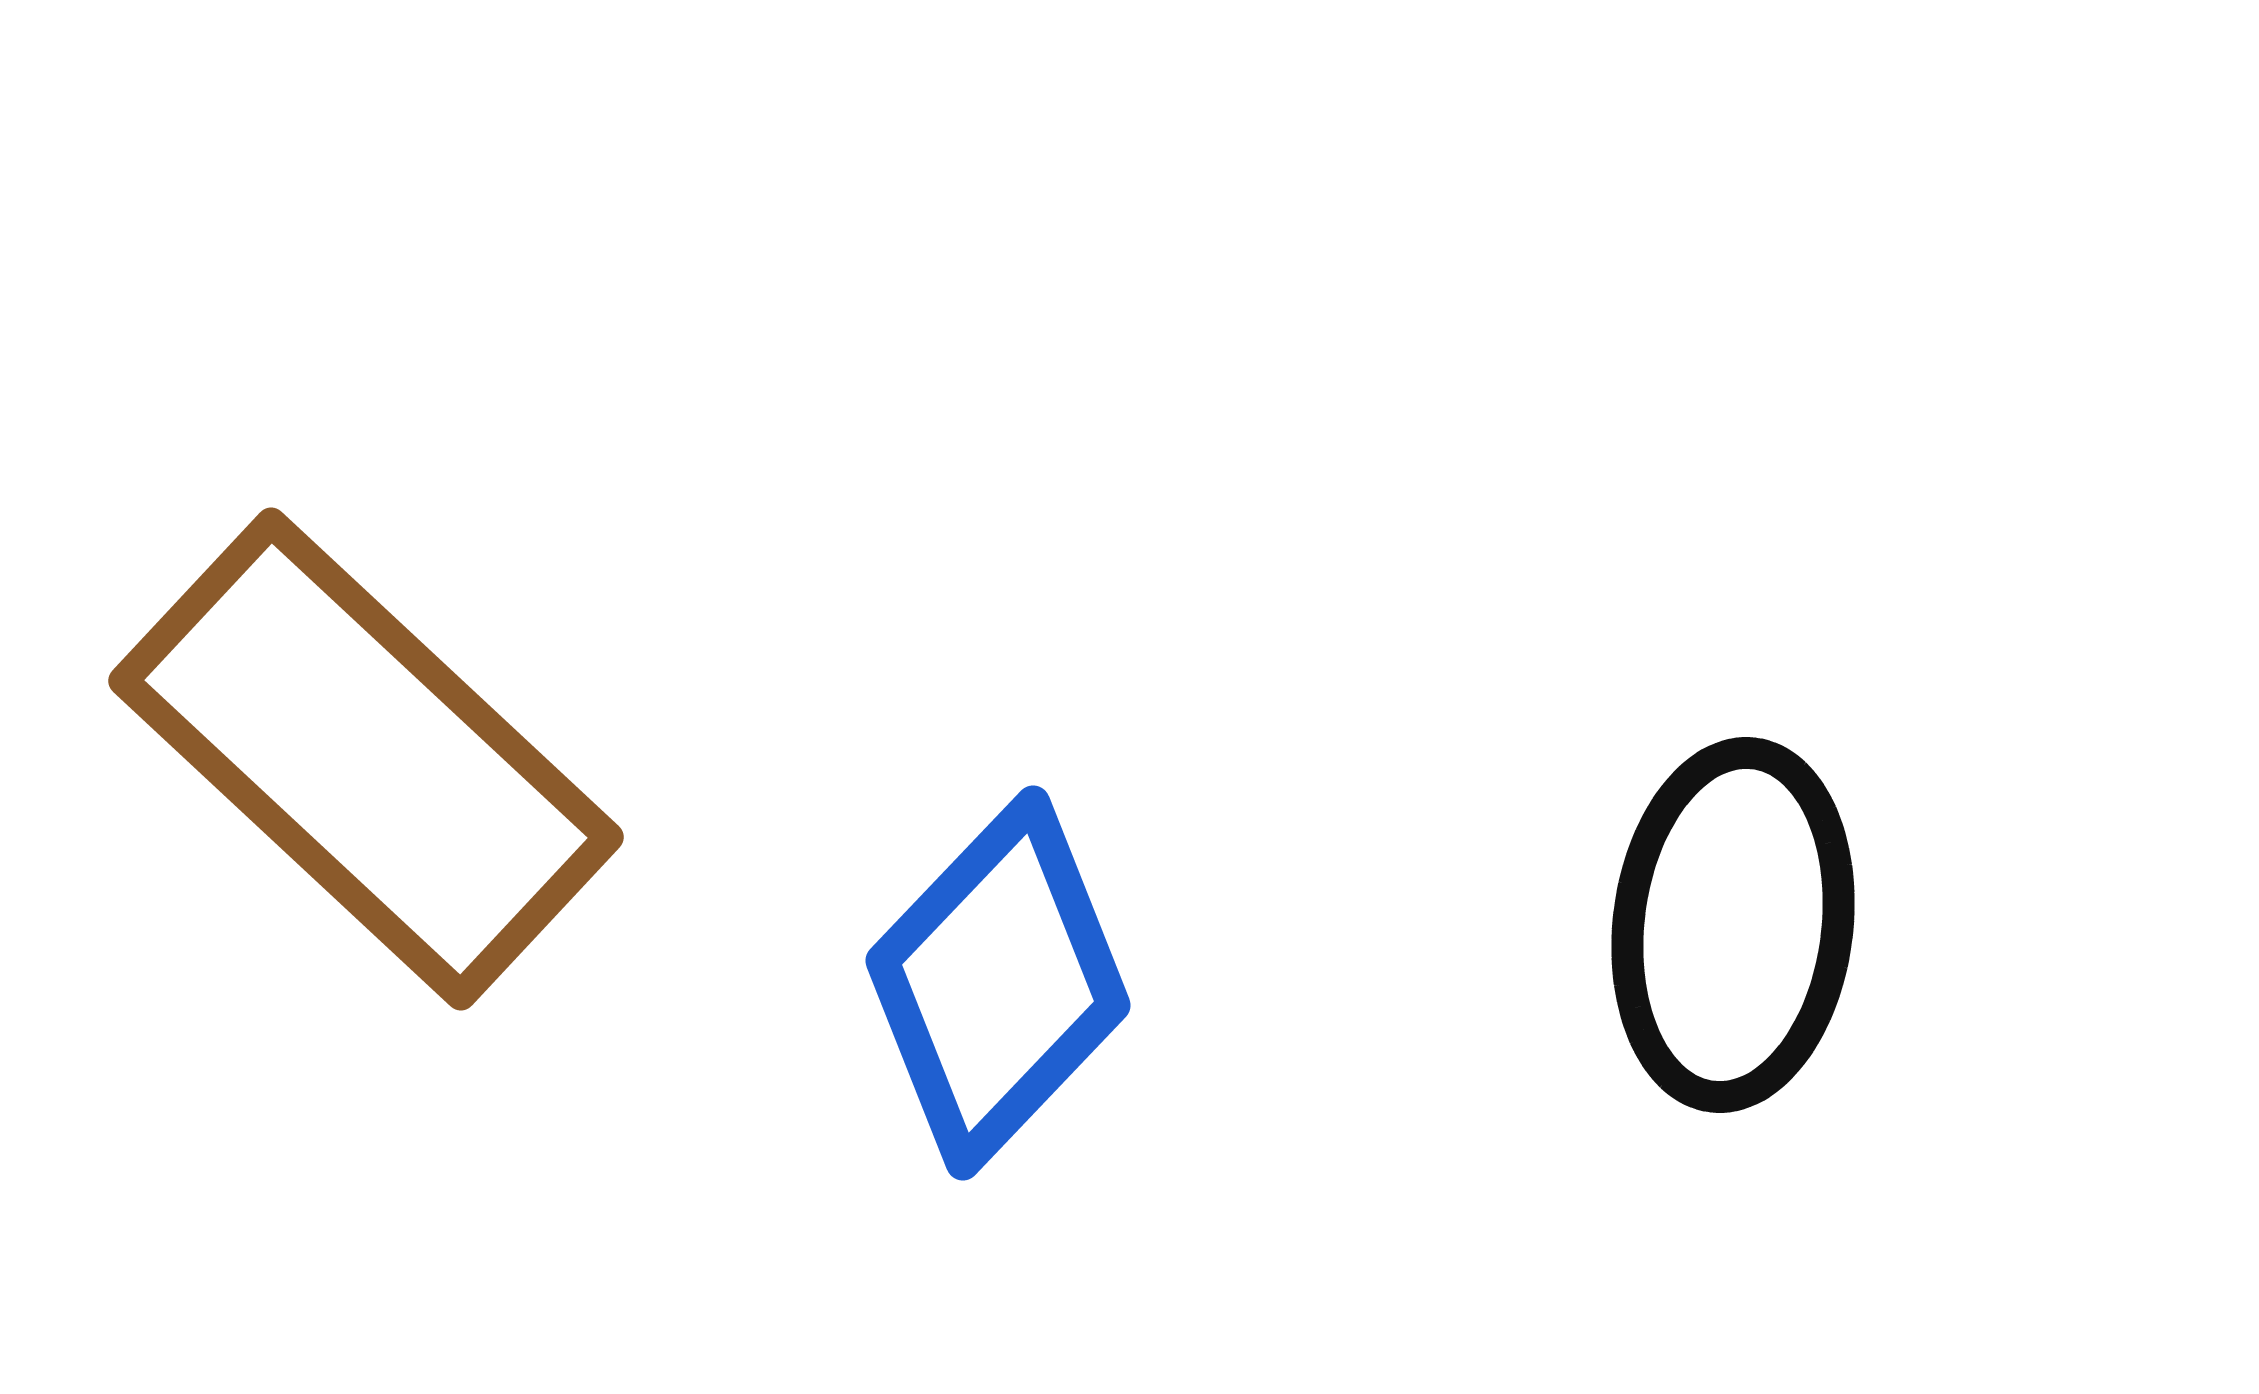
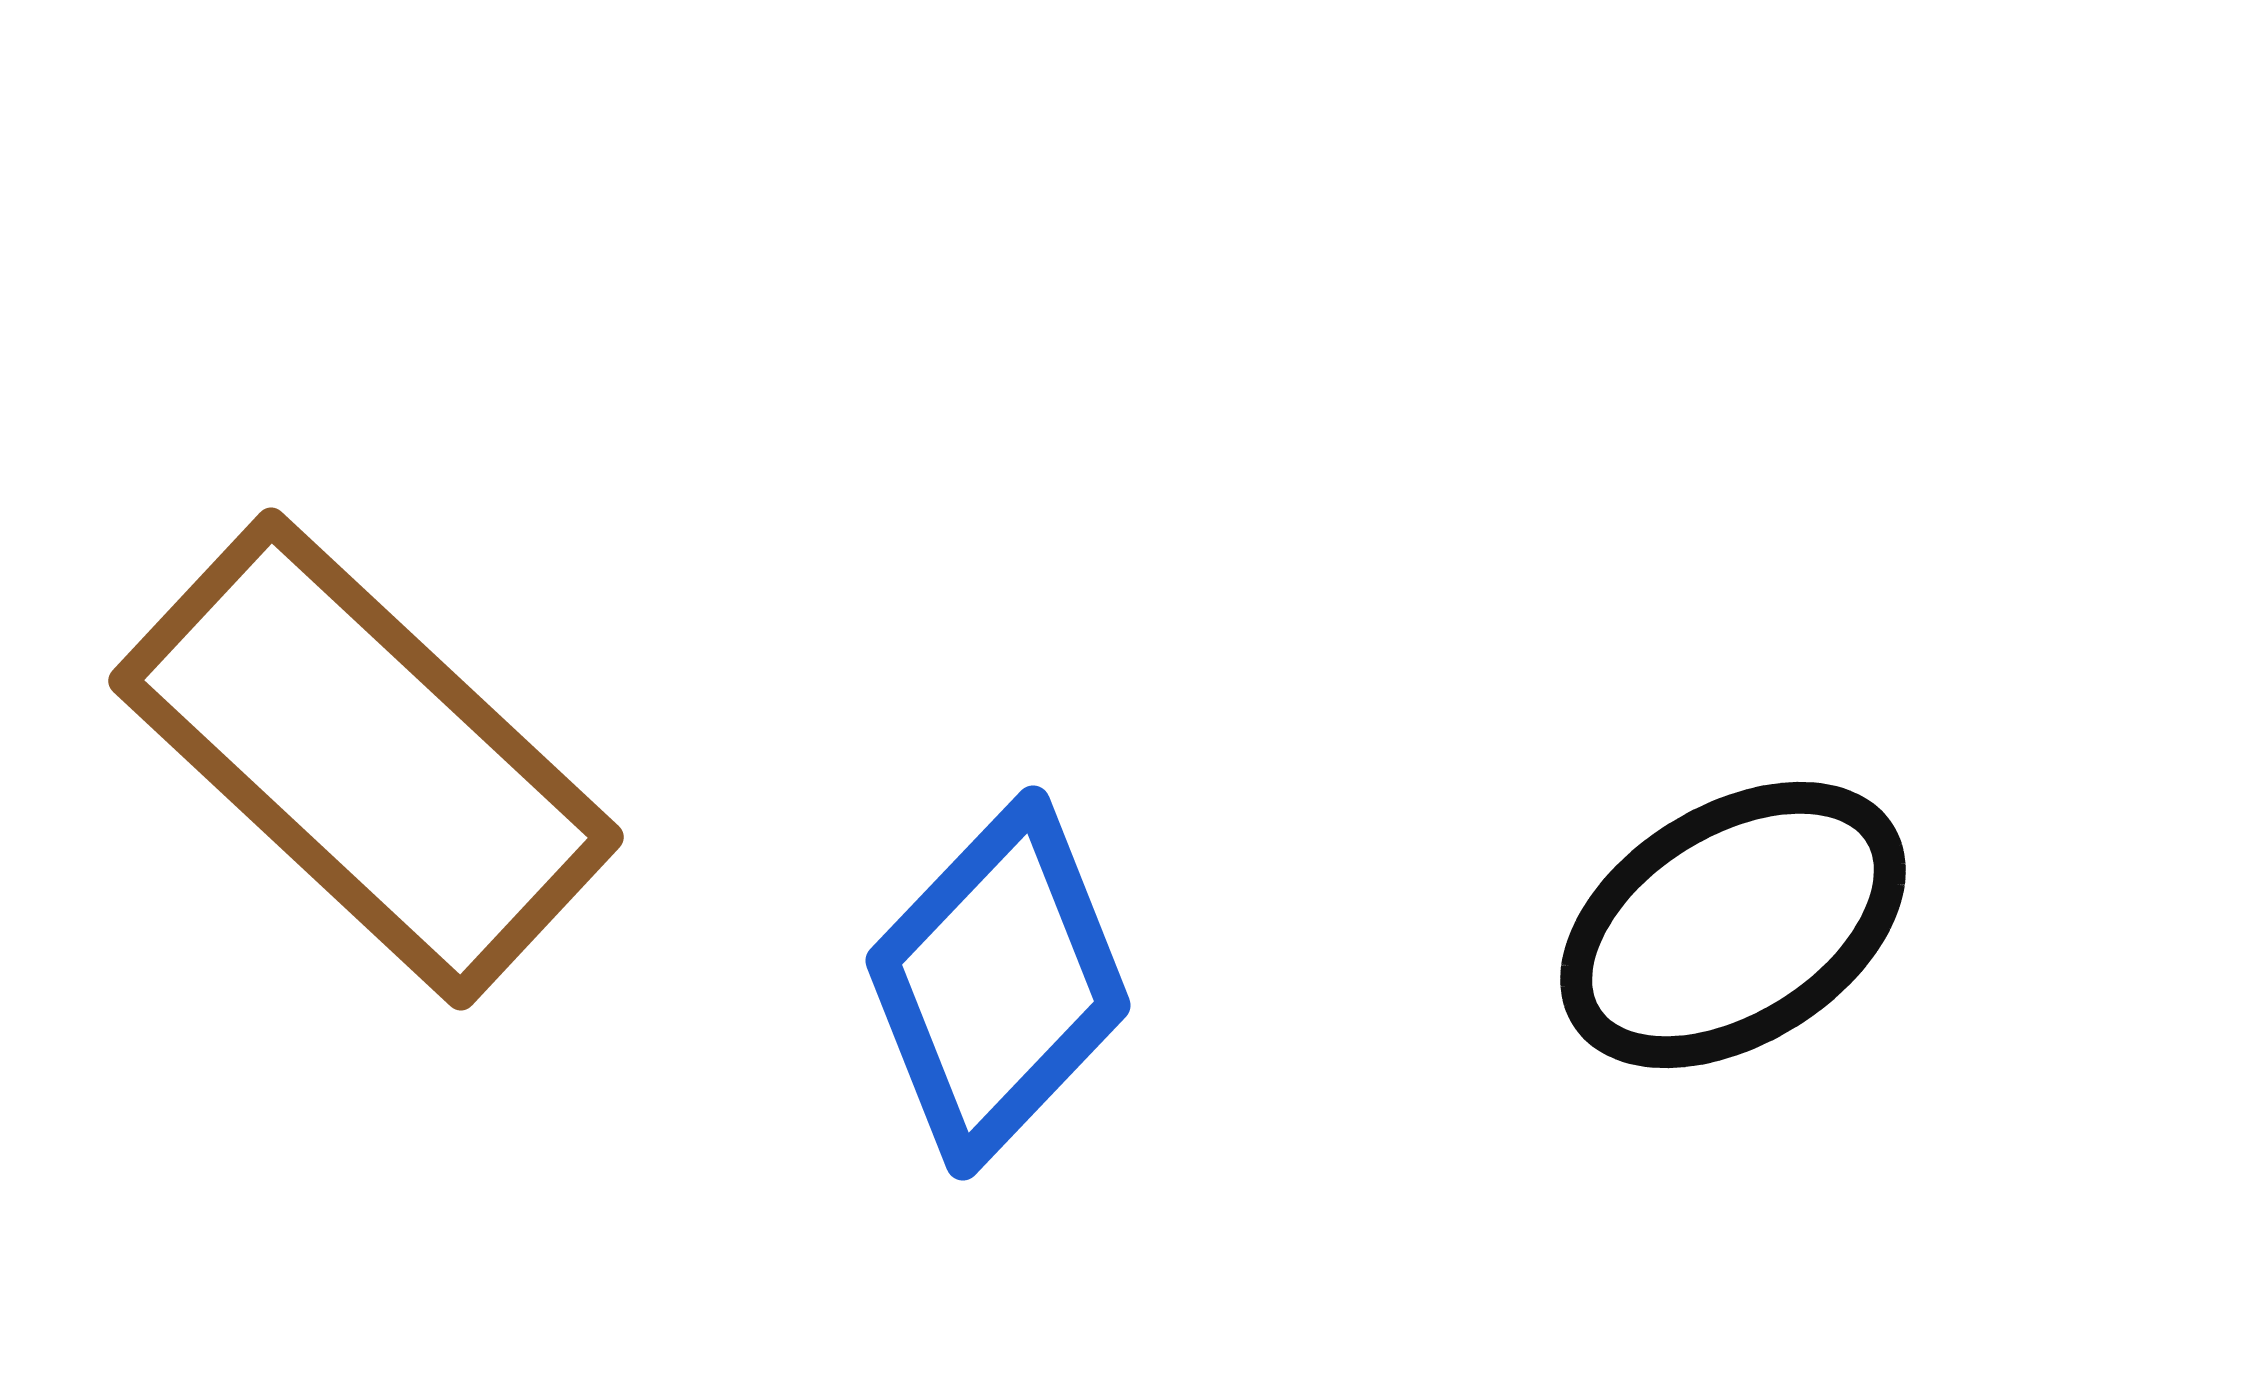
black ellipse: rotated 51 degrees clockwise
